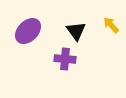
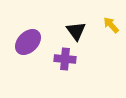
purple ellipse: moved 11 px down
